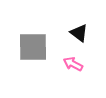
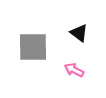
pink arrow: moved 1 px right, 6 px down
